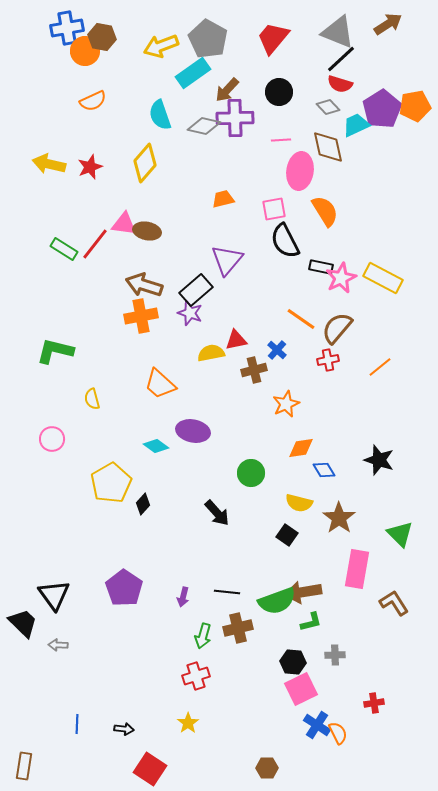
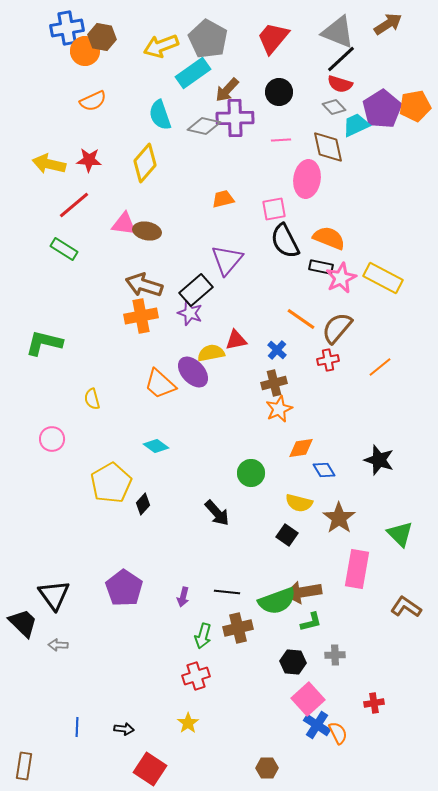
gray diamond at (328, 107): moved 6 px right
red star at (90, 167): moved 1 px left, 7 px up; rotated 25 degrees clockwise
pink ellipse at (300, 171): moved 7 px right, 8 px down
orange semicircle at (325, 211): moved 4 px right, 27 px down; rotated 36 degrees counterclockwise
red line at (95, 244): moved 21 px left, 39 px up; rotated 12 degrees clockwise
green L-shape at (55, 351): moved 11 px left, 8 px up
brown cross at (254, 370): moved 20 px right, 13 px down
orange star at (286, 404): moved 7 px left, 5 px down
purple ellipse at (193, 431): moved 59 px up; rotated 36 degrees clockwise
brown L-shape at (394, 603): moved 12 px right, 4 px down; rotated 24 degrees counterclockwise
pink square at (301, 689): moved 7 px right, 10 px down; rotated 16 degrees counterclockwise
blue line at (77, 724): moved 3 px down
